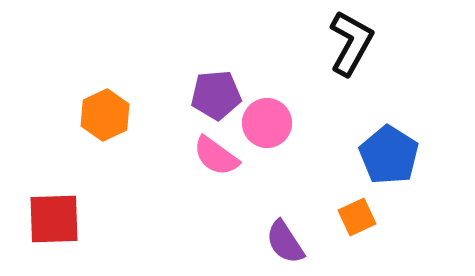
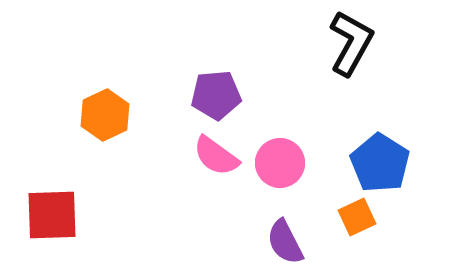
pink circle: moved 13 px right, 40 px down
blue pentagon: moved 9 px left, 8 px down
red square: moved 2 px left, 4 px up
purple semicircle: rotated 6 degrees clockwise
